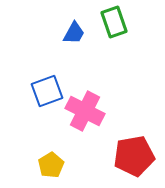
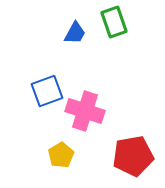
blue trapezoid: moved 1 px right
pink cross: rotated 9 degrees counterclockwise
red pentagon: moved 1 px left
yellow pentagon: moved 10 px right, 10 px up
